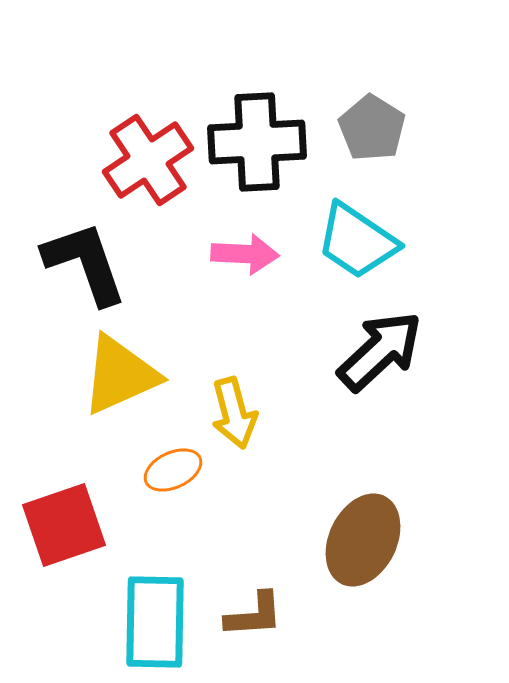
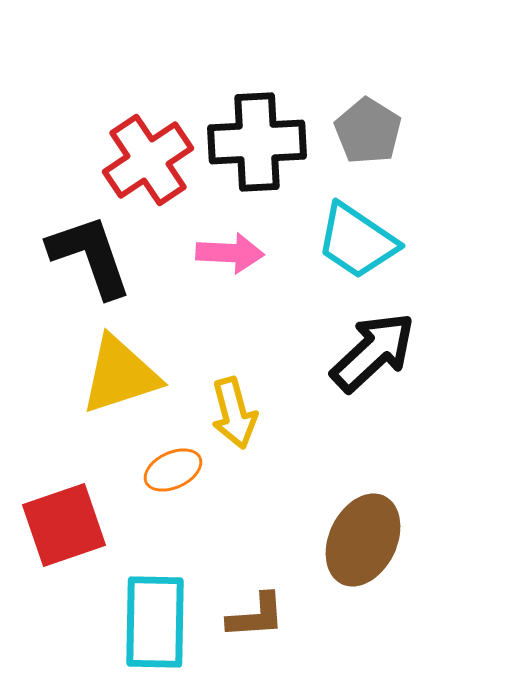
gray pentagon: moved 4 px left, 3 px down
pink arrow: moved 15 px left, 1 px up
black L-shape: moved 5 px right, 7 px up
black arrow: moved 7 px left, 1 px down
yellow triangle: rotated 6 degrees clockwise
brown L-shape: moved 2 px right, 1 px down
